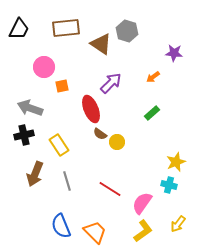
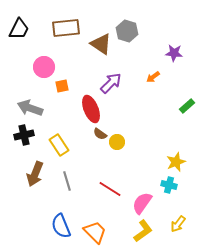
green rectangle: moved 35 px right, 7 px up
